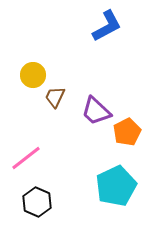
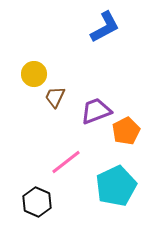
blue L-shape: moved 2 px left, 1 px down
yellow circle: moved 1 px right, 1 px up
purple trapezoid: rotated 116 degrees clockwise
orange pentagon: moved 1 px left, 1 px up
pink line: moved 40 px right, 4 px down
